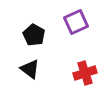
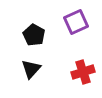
black triangle: moved 1 px right; rotated 35 degrees clockwise
red cross: moved 2 px left, 1 px up
